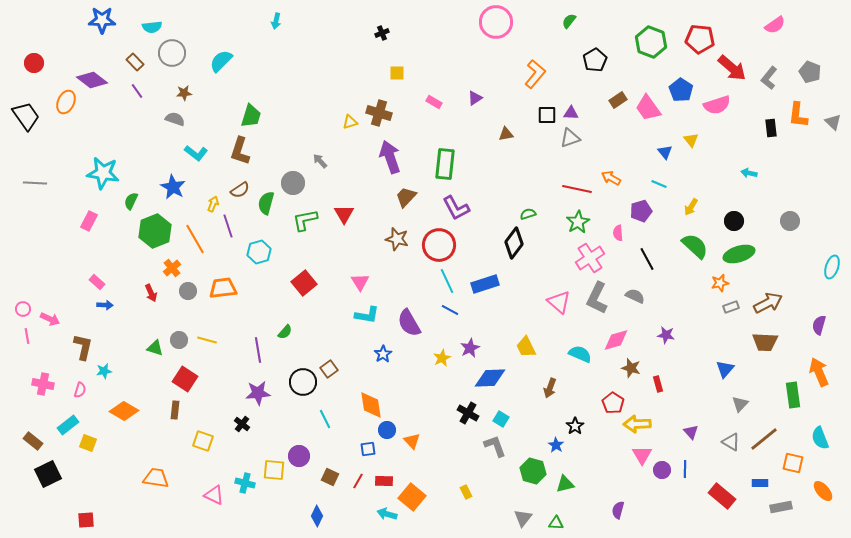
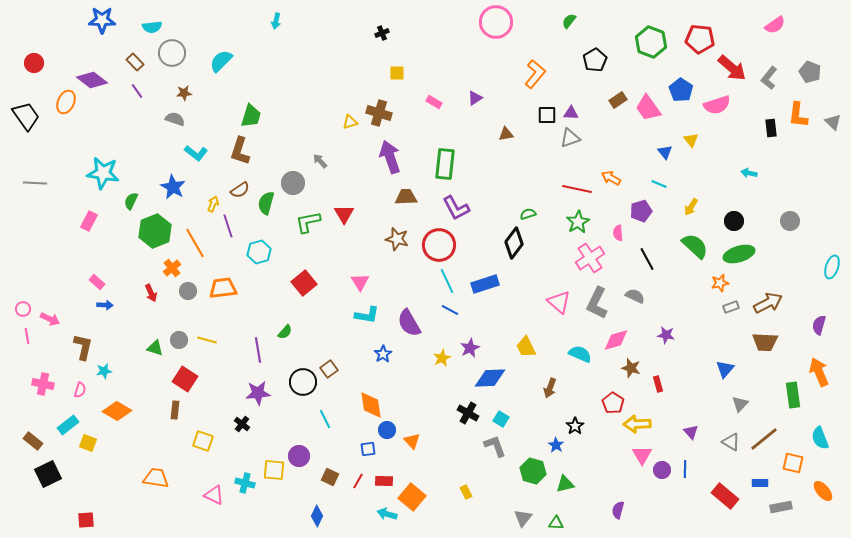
brown trapezoid at (406, 197): rotated 45 degrees clockwise
green L-shape at (305, 220): moved 3 px right, 2 px down
orange line at (195, 239): moved 4 px down
gray L-shape at (597, 298): moved 5 px down
orange diamond at (124, 411): moved 7 px left
red rectangle at (722, 496): moved 3 px right
